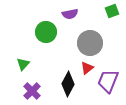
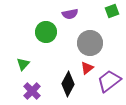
purple trapezoid: moved 1 px right; rotated 30 degrees clockwise
